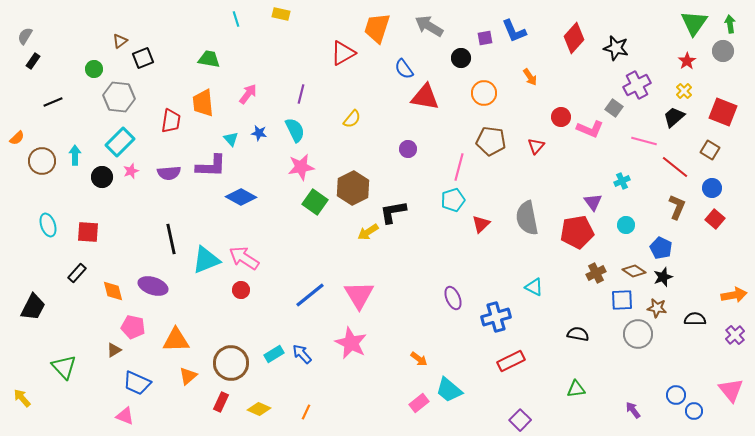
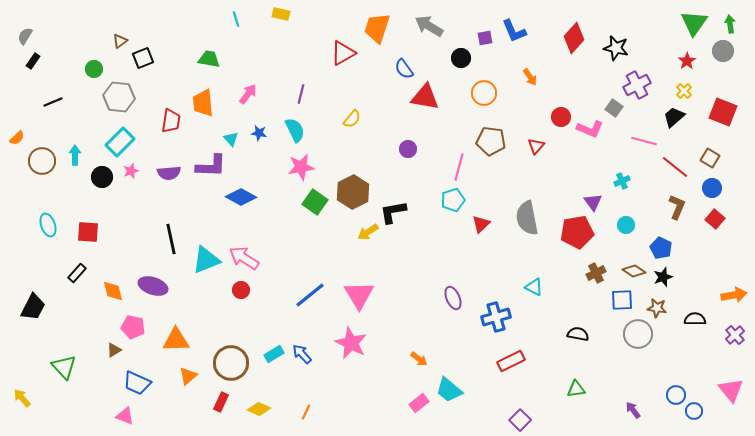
brown square at (710, 150): moved 8 px down
brown hexagon at (353, 188): moved 4 px down
